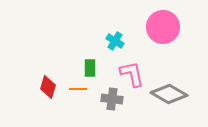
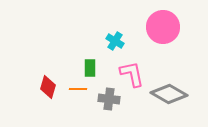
gray cross: moved 3 px left
